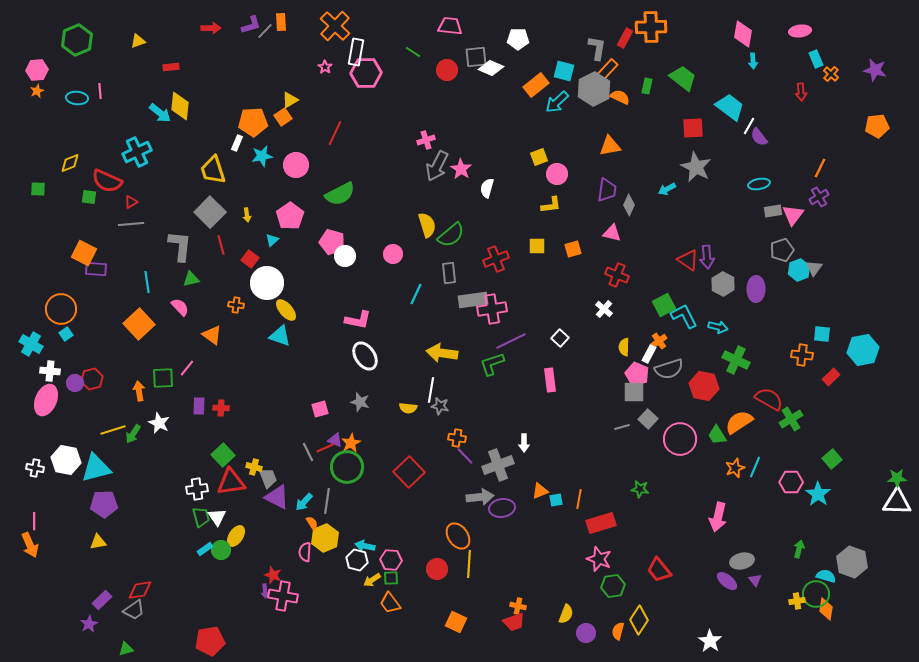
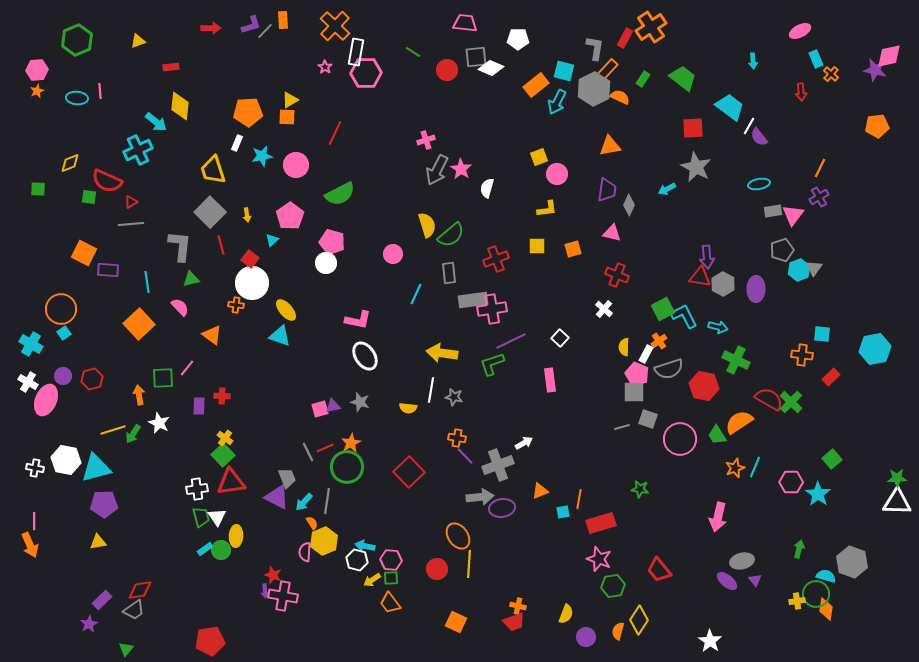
orange rectangle at (281, 22): moved 2 px right, 2 px up
pink trapezoid at (450, 26): moved 15 px right, 3 px up
orange cross at (651, 27): rotated 32 degrees counterclockwise
pink ellipse at (800, 31): rotated 20 degrees counterclockwise
pink diamond at (743, 34): moved 146 px right, 22 px down; rotated 68 degrees clockwise
gray L-shape at (597, 48): moved 2 px left
green rectangle at (647, 86): moved 4 px left, 7 px up; rotated 21 degrees clockwise
cyan arrow at (557, 102): rotated 20 degrees counterclockwise
cyan arrow at (160, 113): moved 4 px left, 9 px down
orange square at (283, 117): moved 4 px right; rotated 36 degrees clockwise
orange pentagon at (253, 122): moved 5 px left, 10 px up
cyan cross at (137, 152): moved 1 px right, 2 px up
gray arrow at (437, 166): moved 4 px down
yellow L-shape at (551, 205): moved 4 px left, 4 px down
white circle at (345, 256): moved 19 px left, 7 px down
red triangle at (688, 260): moved 12 px right, 17 px down; rotated 25 degrees counterclockwise
purple rectangle at (96, 269): moved 12 px right, 1 px down
white circle at (267, 283): moved 15 px left
green square at (664, 305): moved 1 px left, 4 px down
cyan square at (66, 334): moved 2 px left, 1 px up
cyan hexagon at (863, 350): moved 12 px right, 1 px up
white rectangle at (649, 354): moved 3 px left
white cross at (50, 371): moved 22 px left, 11 px down; rotated 24 degrees clockwise
purple circle at (75, 383): moved 12 px left, 7 px up
orange arrow at (139, 391): moved 4 px down
gray star at (440, 406): moved 14 px right, 9 px up
red cross at (221, 408): moved 1 px right, 12 px up
gray square at (648, 419): rotated 24 degrees counterclockwise
green cross at (791, 419): moved 17 px up; rotated 15 degrees counterclockwise
purple triangle at (335, 440): moved 2 px left, 34 px up; rotated 35 degrees counterclockwise
white arrow at (524, 443): rotated 120 degrees counterclockwise
yellow cross at (254, 467): moved 29 px left, 29 px up; rotated 21 degrees clockwise
gray trapezoid at (268, 478): moved 19 px right
cyan square at (556, 500): moved 7 px right, 12 px down
yellow ellipse at (236, 536): rotated 30 degrees counterclockwise
yellow hexagon at (325, 538): moved 1 px left, 3 px down
purple circle at (586, 633): moved 4 px down
green triangle at (126, 649): rotated 35 degrees counterclockwise
